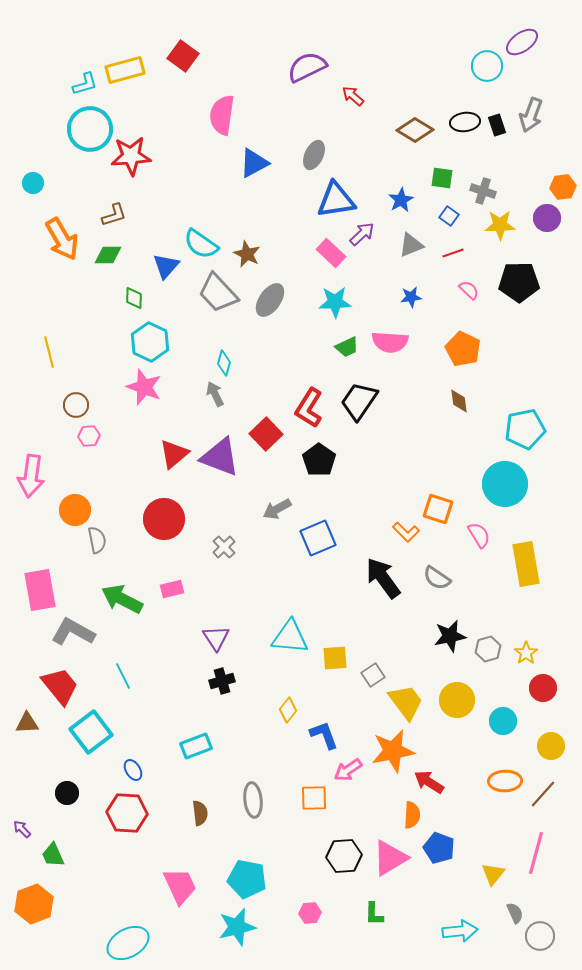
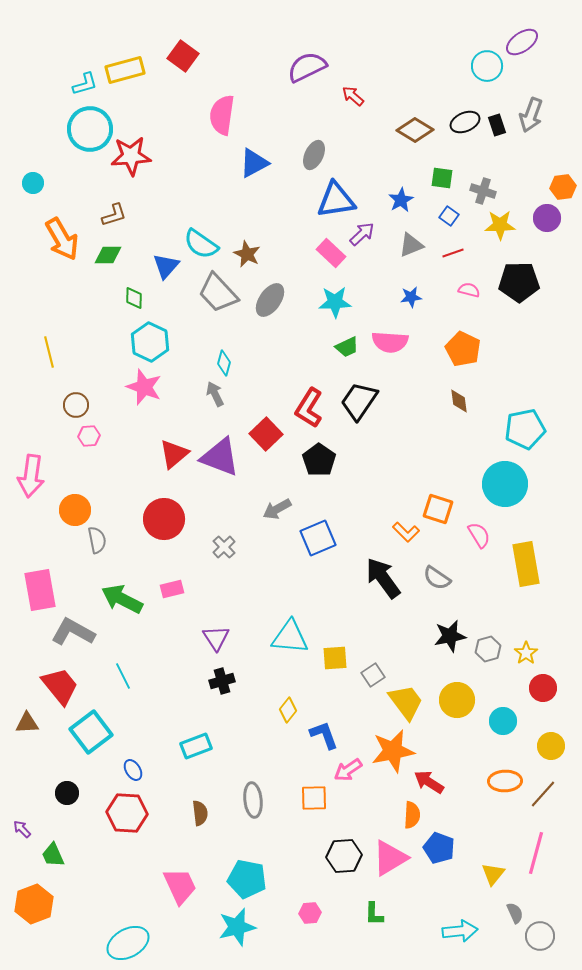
black ellipse at (465, 122): rotated 16 degrees counterclockwise
pink semicircle at (469, 290): rotated 30 degrees counterclockwise
